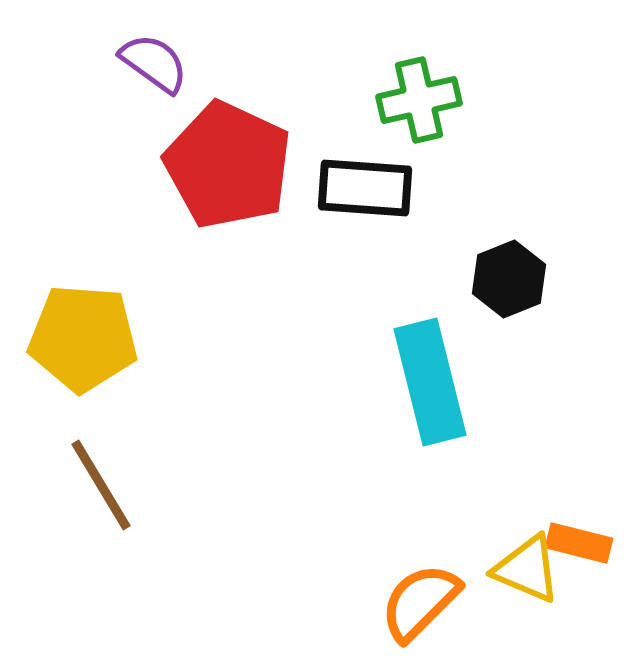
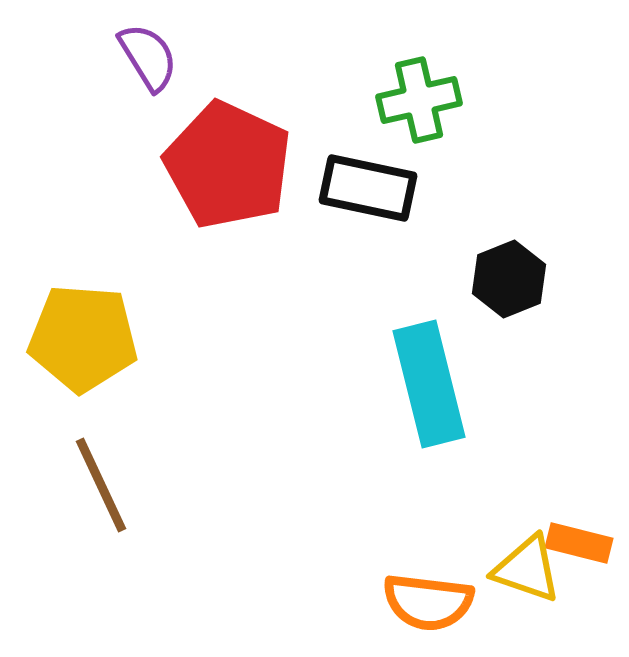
purple semicircle: moved 6 px left, 6 px up; rotated 22 degrees clockwise
black rectangle: moved 3 px right; rotated 8 degrees clockwise
cyan rectangle: moved 1 px left, 2 px down
brown line: rotated 6 degrees clockwise
yellow triangle: rotated 4 degrees counterclockwise
orange semicircle: moved 8 px right; rotated 128 degrees counterclockwise
